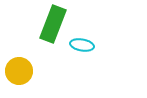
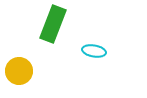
cyan ellipse: moved 12 px right, 6 px down
